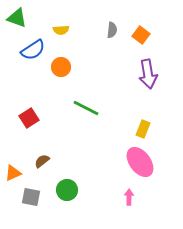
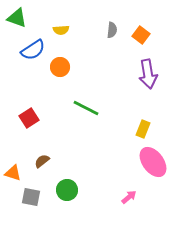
orange circle: moved 1 px left
pink ellipse: moved 13 px right
orange triangle: rotated 42 degrees clockwise
pink arrow: rotated 49 degrees clockwise
